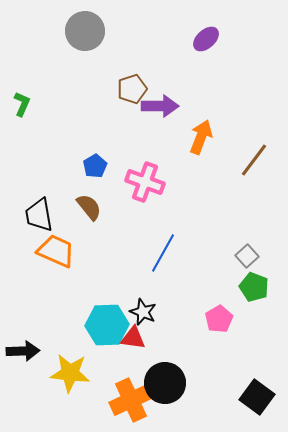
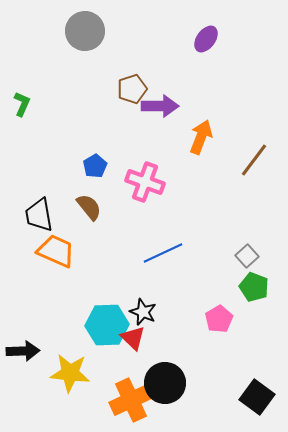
purple ellipse: rotated 12 degrees counterclockwise
blue line: rotated 36 degrees clockwise
red triangle: rotated 36 degrees clockwise
